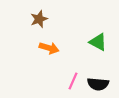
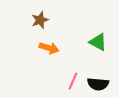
brown star: moved 1 px right, 1 px down
